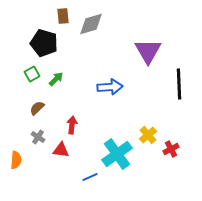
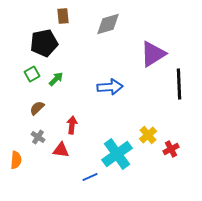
gray diamond: moved 17 px right
black pentagon: rotated 28 degrees counterclockwise
purple triangle: moved 5 px right, 3 px down; rotated 28 degrees clockwise
